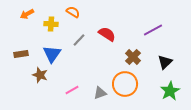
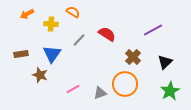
pink line: moved 1 px right, 1 px up
